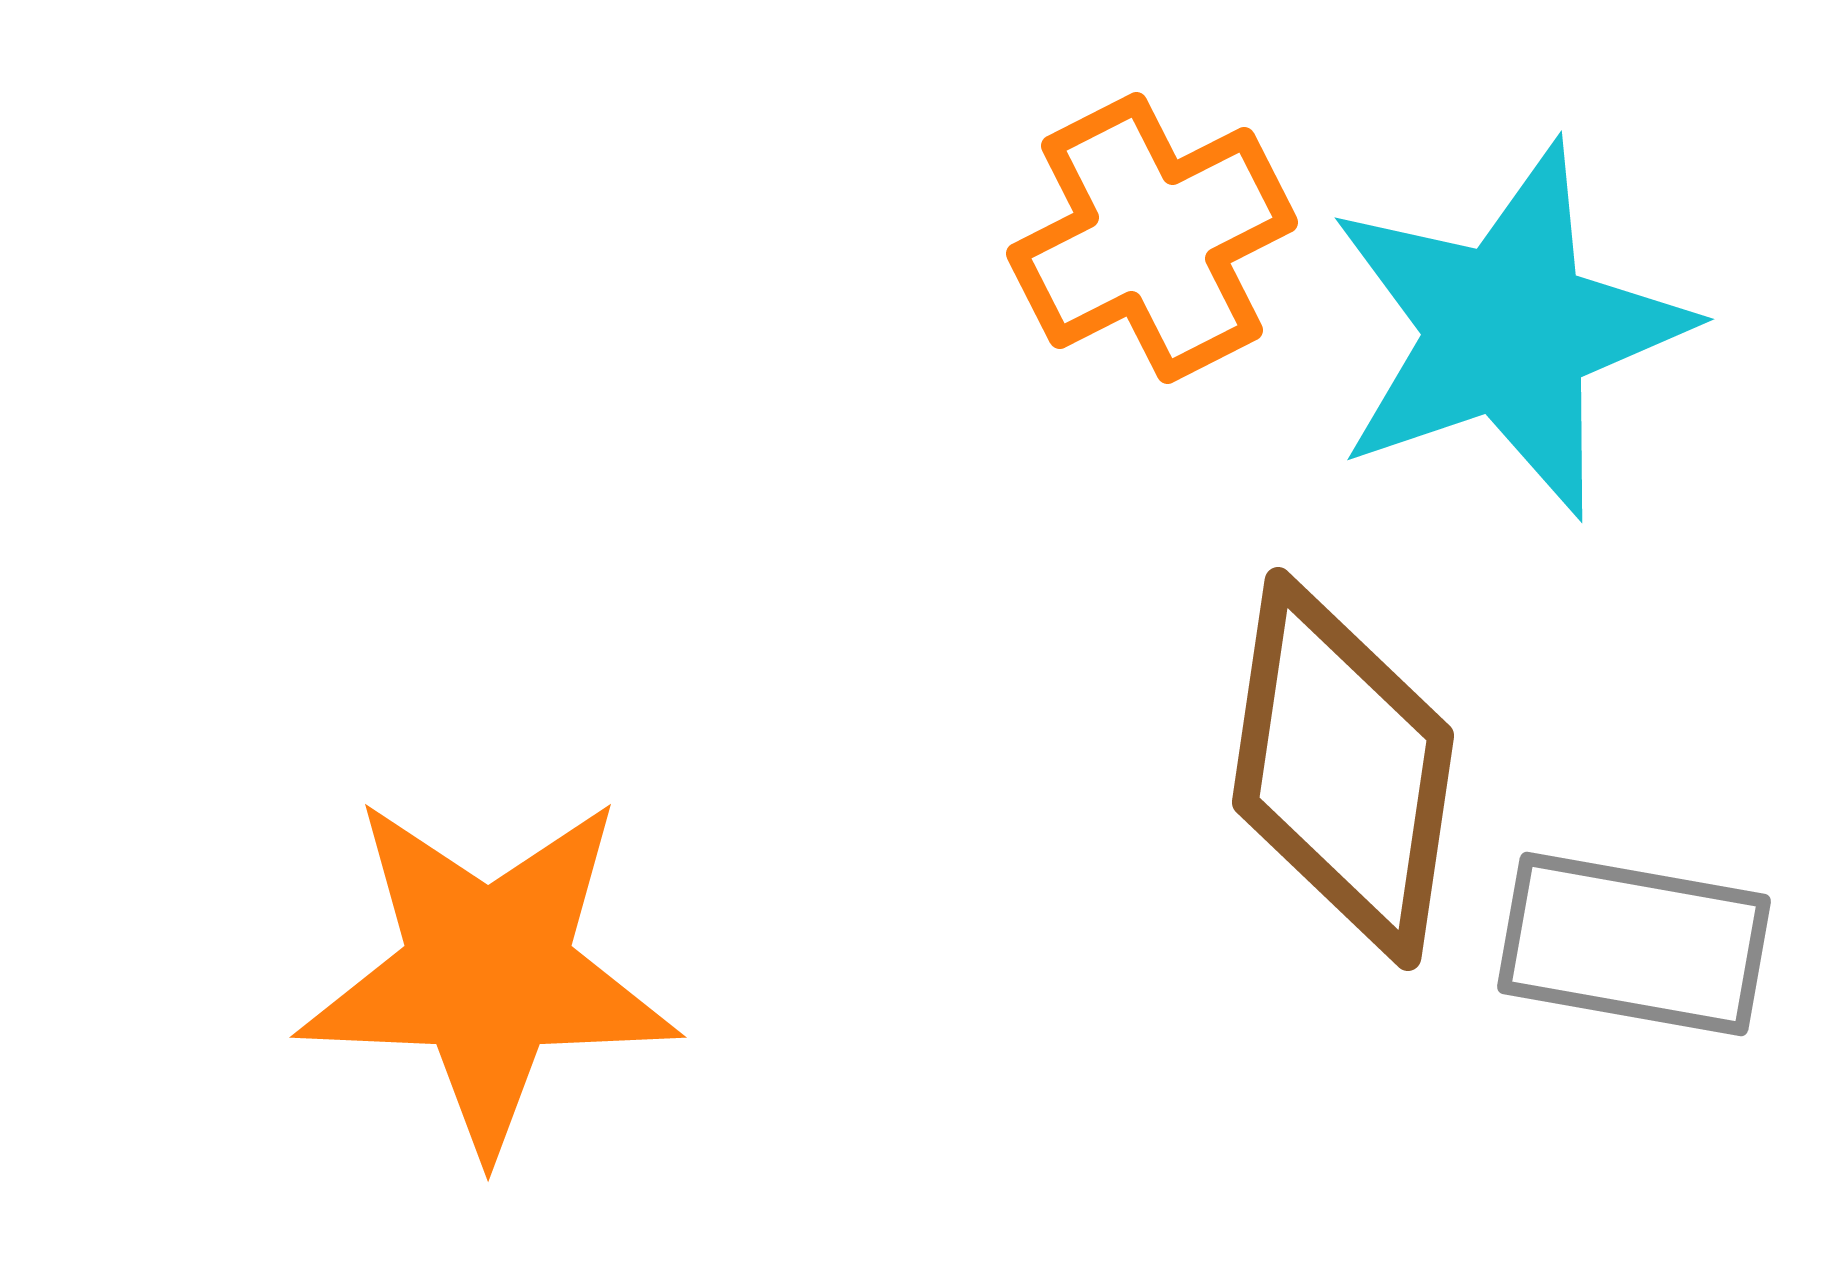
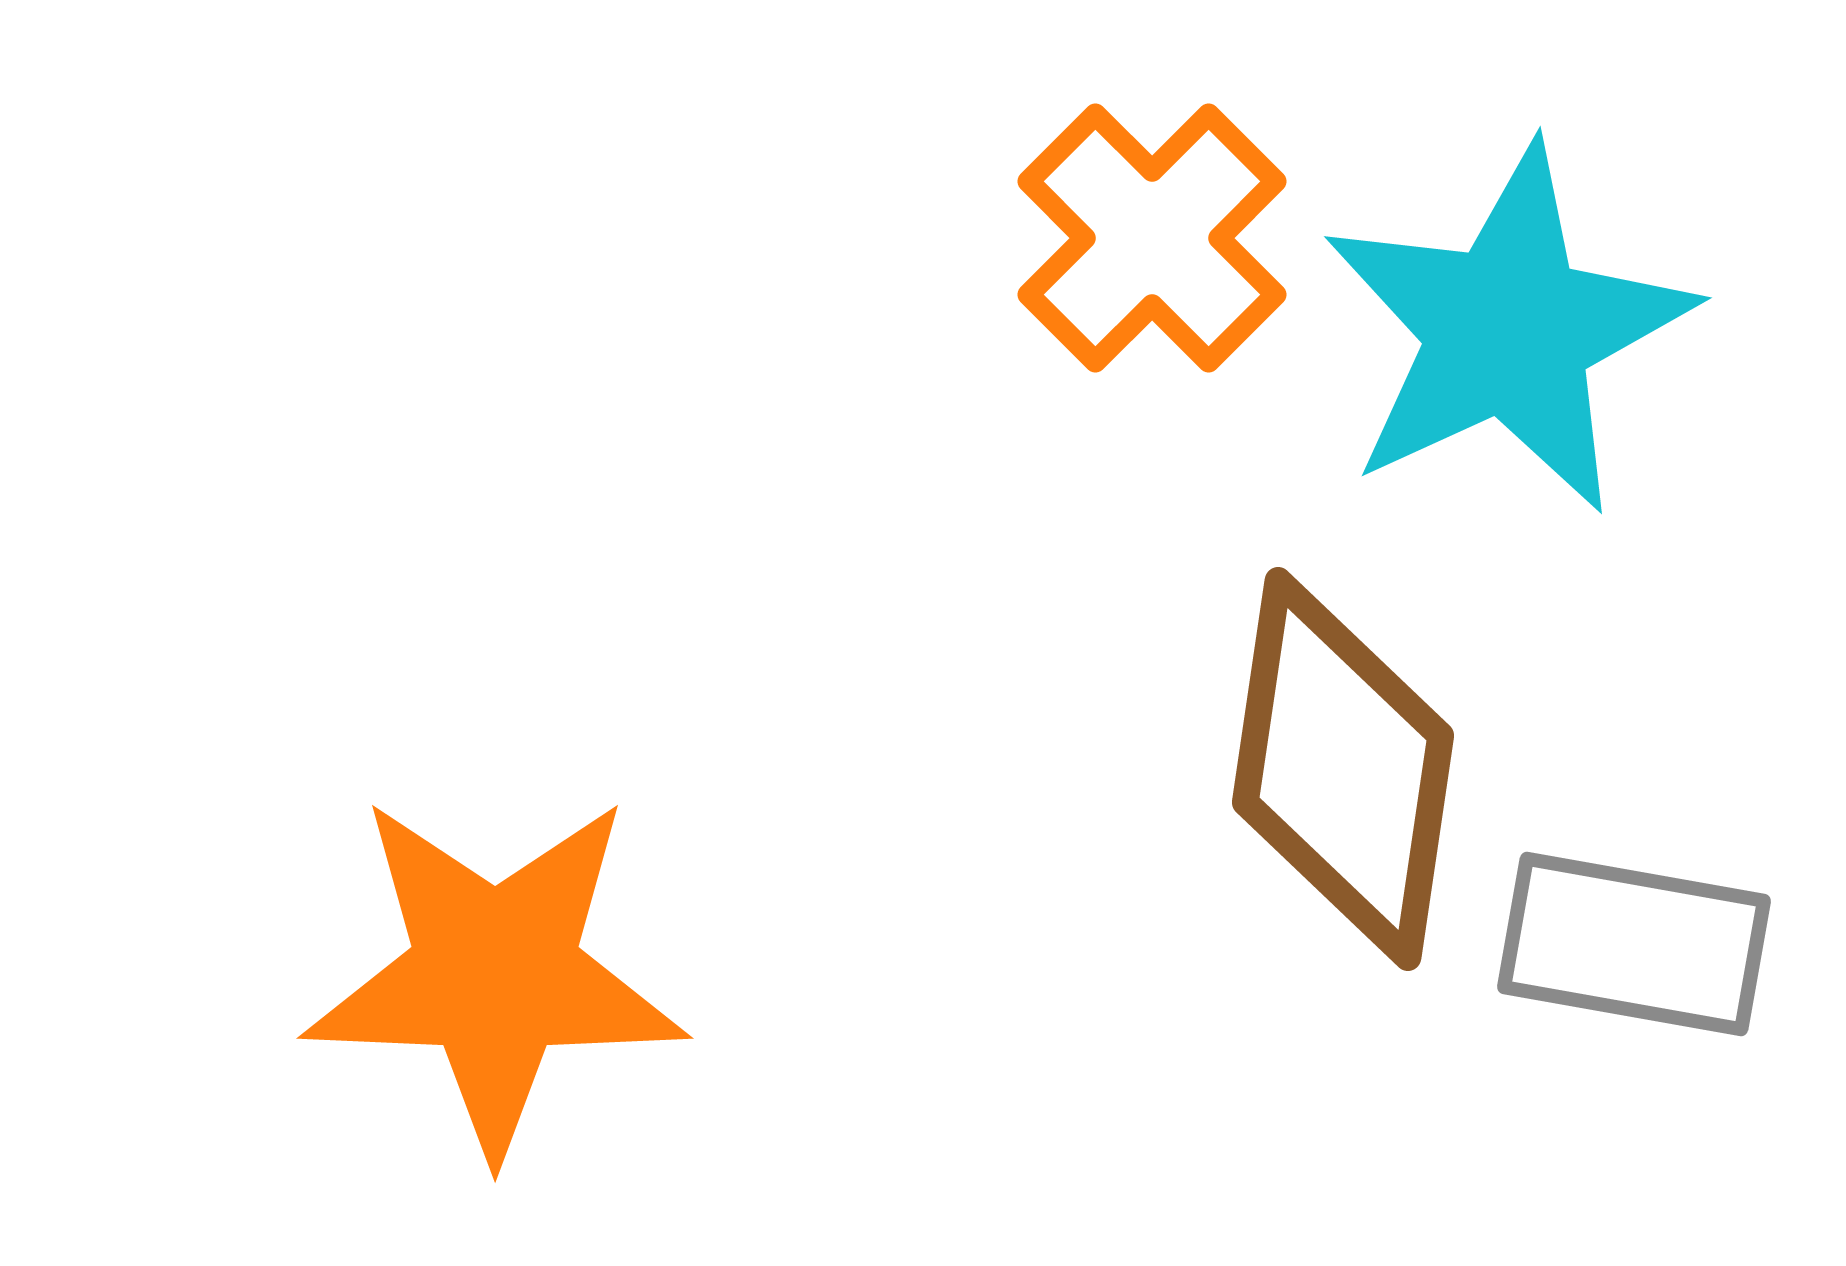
orange cross: rotated 18 degrees counterclockwise
cyan star: rotated 6 degrees counterclockwise
orange star: moved 7 px right, 1 px down
